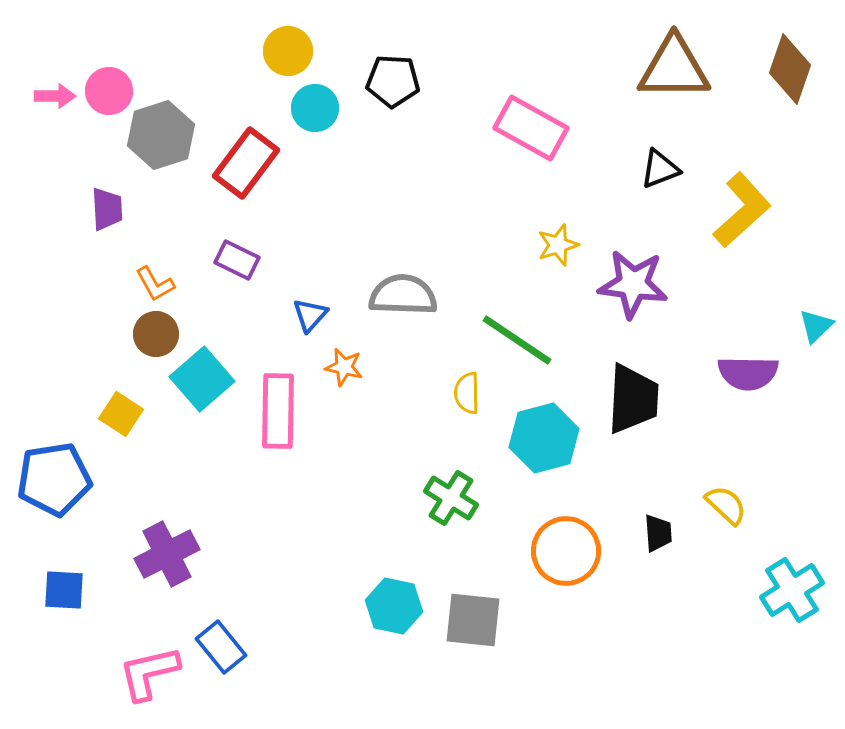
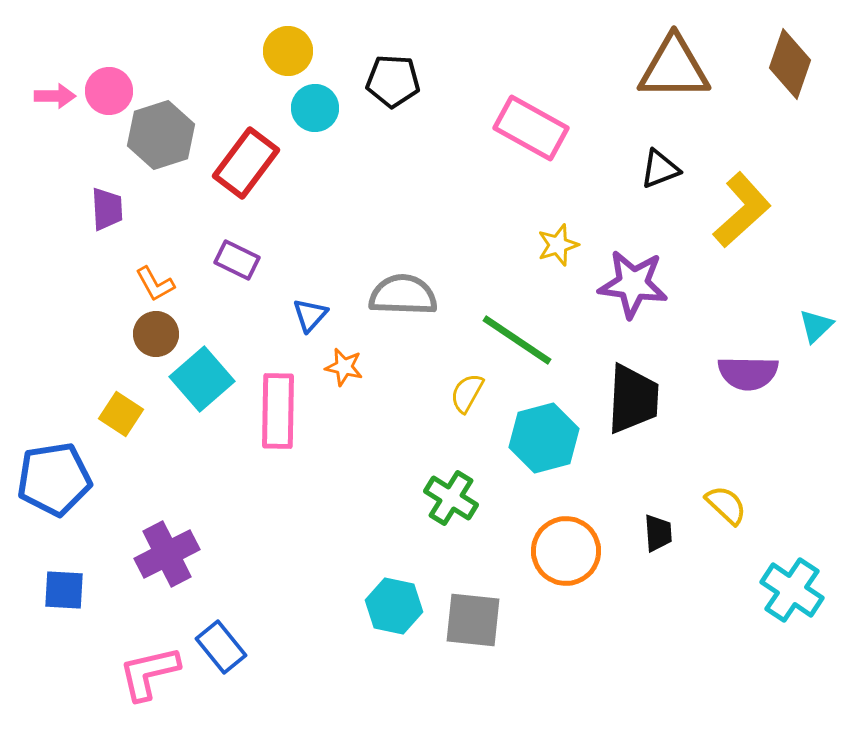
brown diamond at (790, 69): moved 5 px up
yellow semicircle at (467, 393): rotated 30 degrees clockwise
cyan cross at (792, 590): rotated 24 degrees counterclockwise
